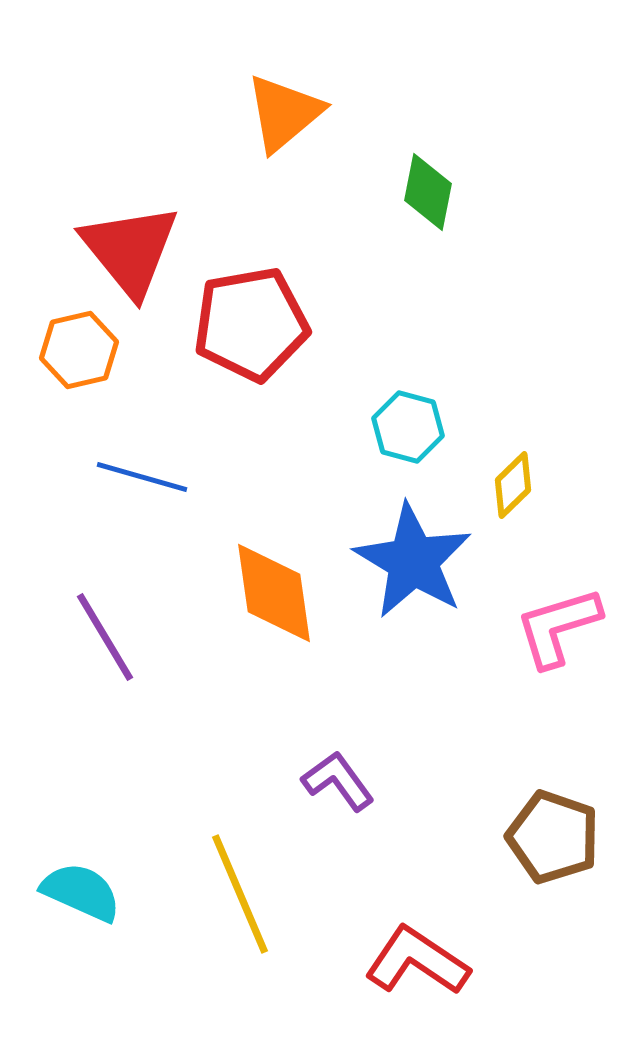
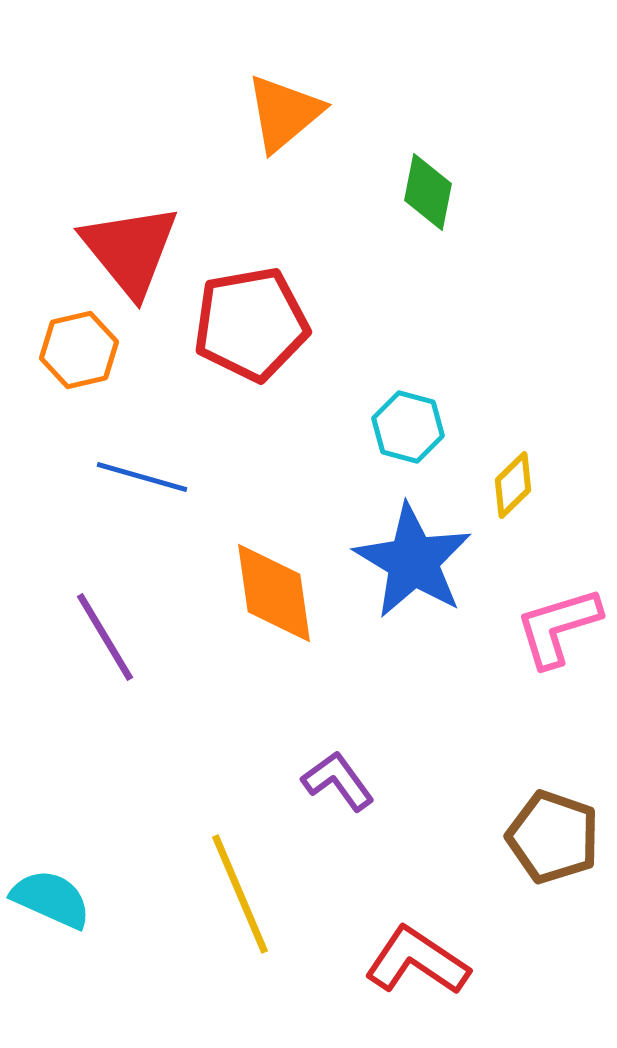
cyan semicircle: moved 30 px left, 7 px down
